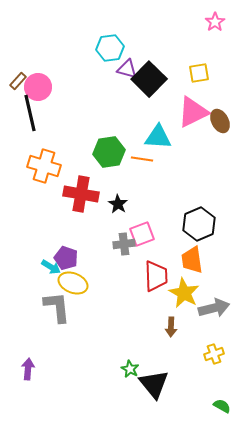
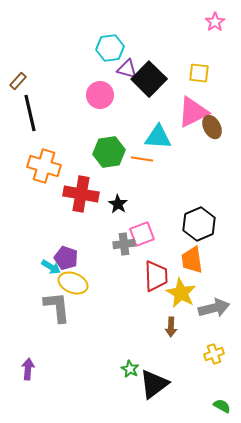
yellow square: rotated 15 degrees clockwise
pink circle: moved 62 px right, 8 px down
brown ellipse: moved 8 px left, 6 px down
yellow star: moved 3 px left
black triangle: rotated 32 degrees clockwise
